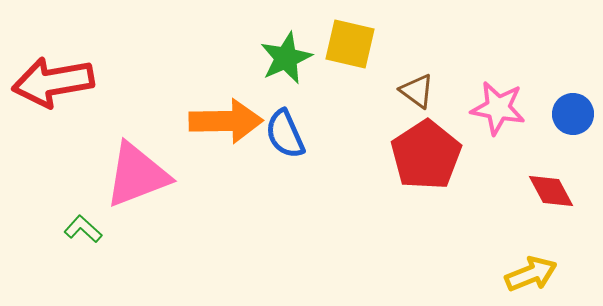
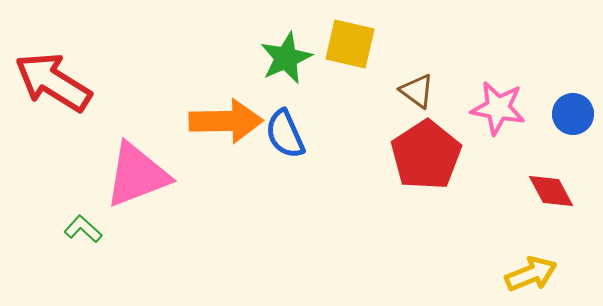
red arrow: rotated 42 degrees clockwise
